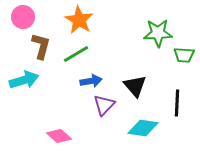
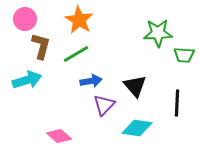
pink circle: moved 2 px right, 2 px down
cyan arrow: moved 3 px right
cyan diamond: moved 6 px left
